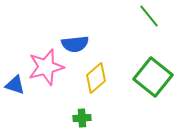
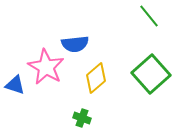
pink star: rotated 27 degrees counterclockwise
green square: moved 2 px left, 3 px up; rotated 9 degrees clockwise
green cross: rotated 24 degrees clockwise
